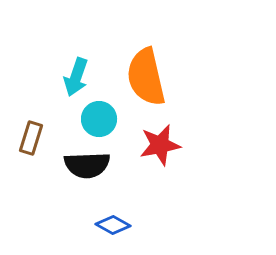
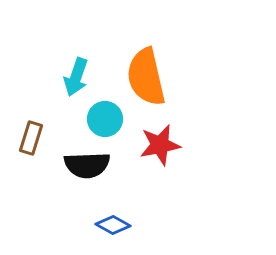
cyan circle: moved 6 px right
